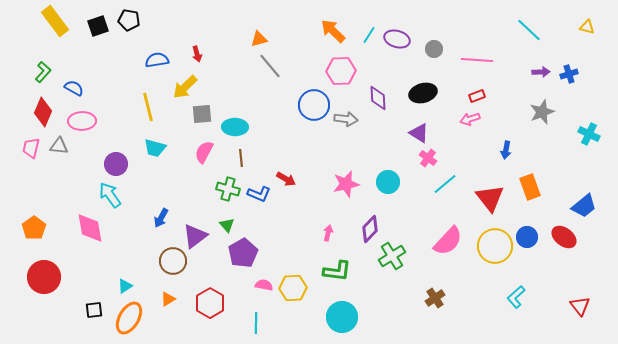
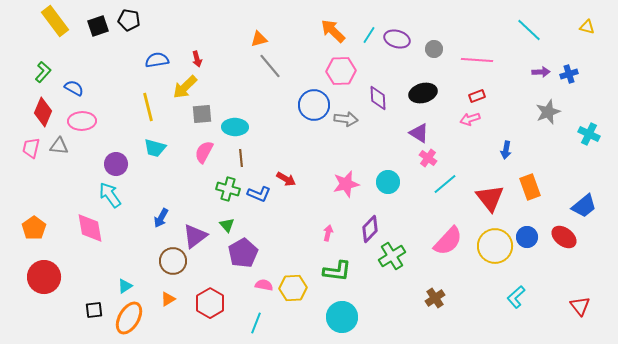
red arrow at (197, 54): moved 5 px down
gray star at (542, 112): moved 6 px right
cyan line at (256, 323): rotated 20 degrees clockwise
